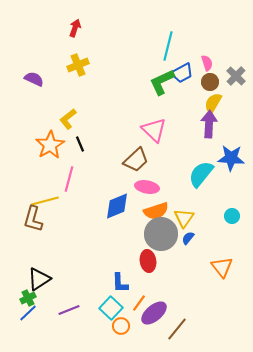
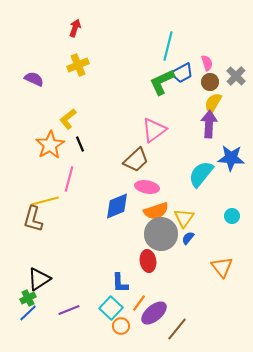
pink triangle: rotated 40 degrees clockwise
